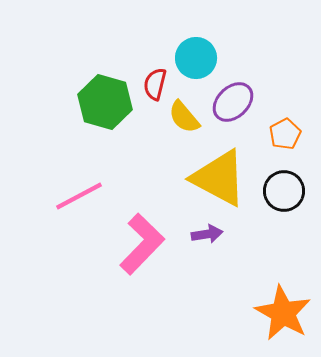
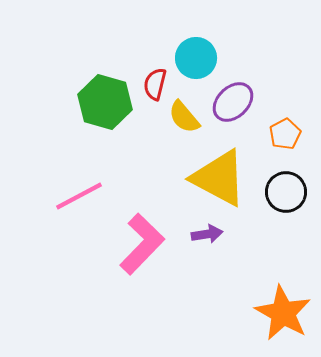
black circle: moved 2 px right, 1 px down
